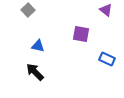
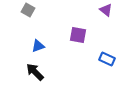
gray square: rotated 16 degrees counterclockwise
purple square: moved 3 px left, 1 px down
blue triangle: rotated 32 degrees counterclockwise
